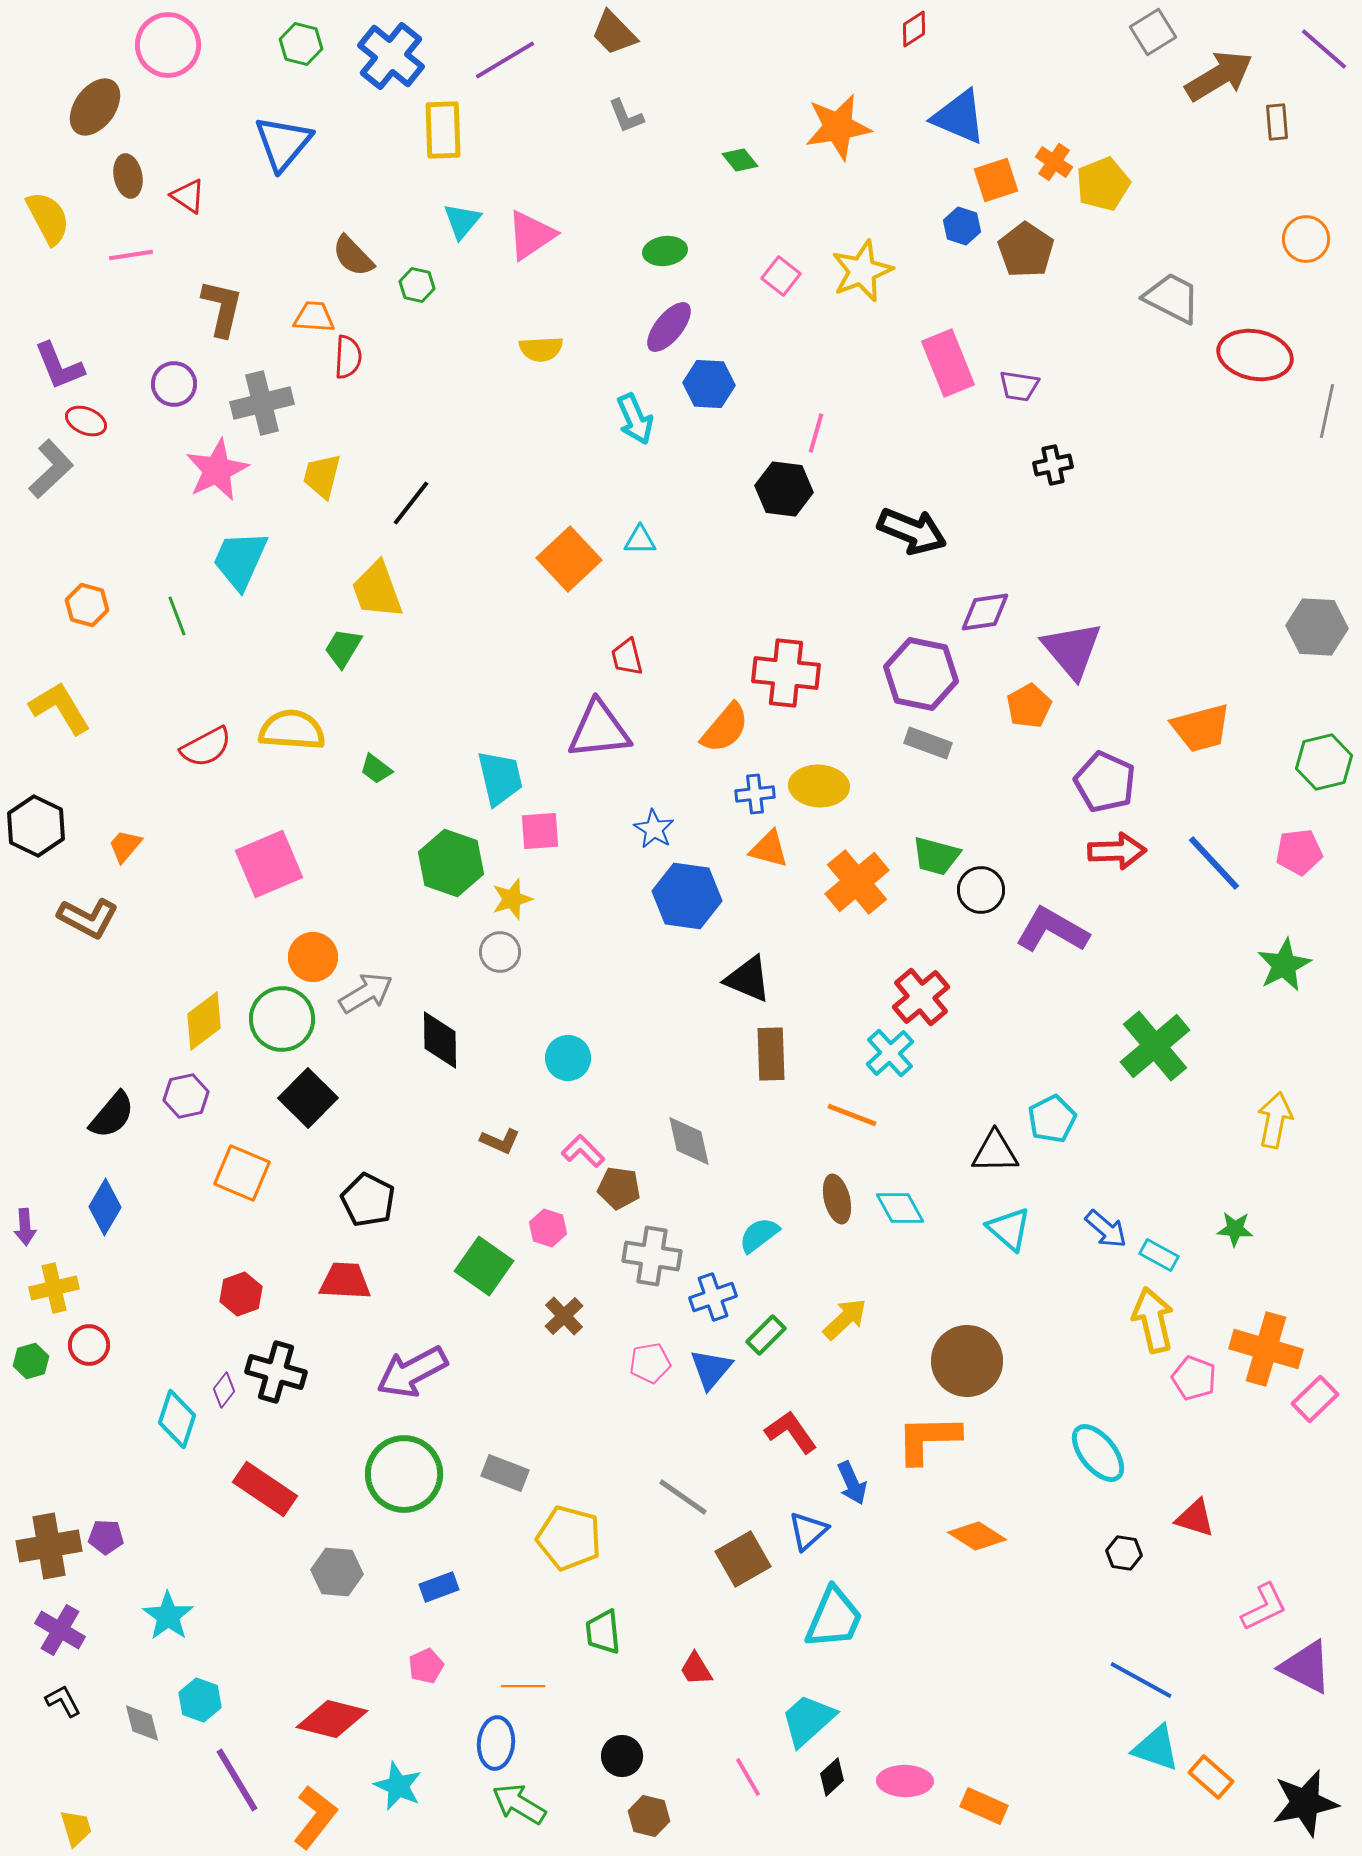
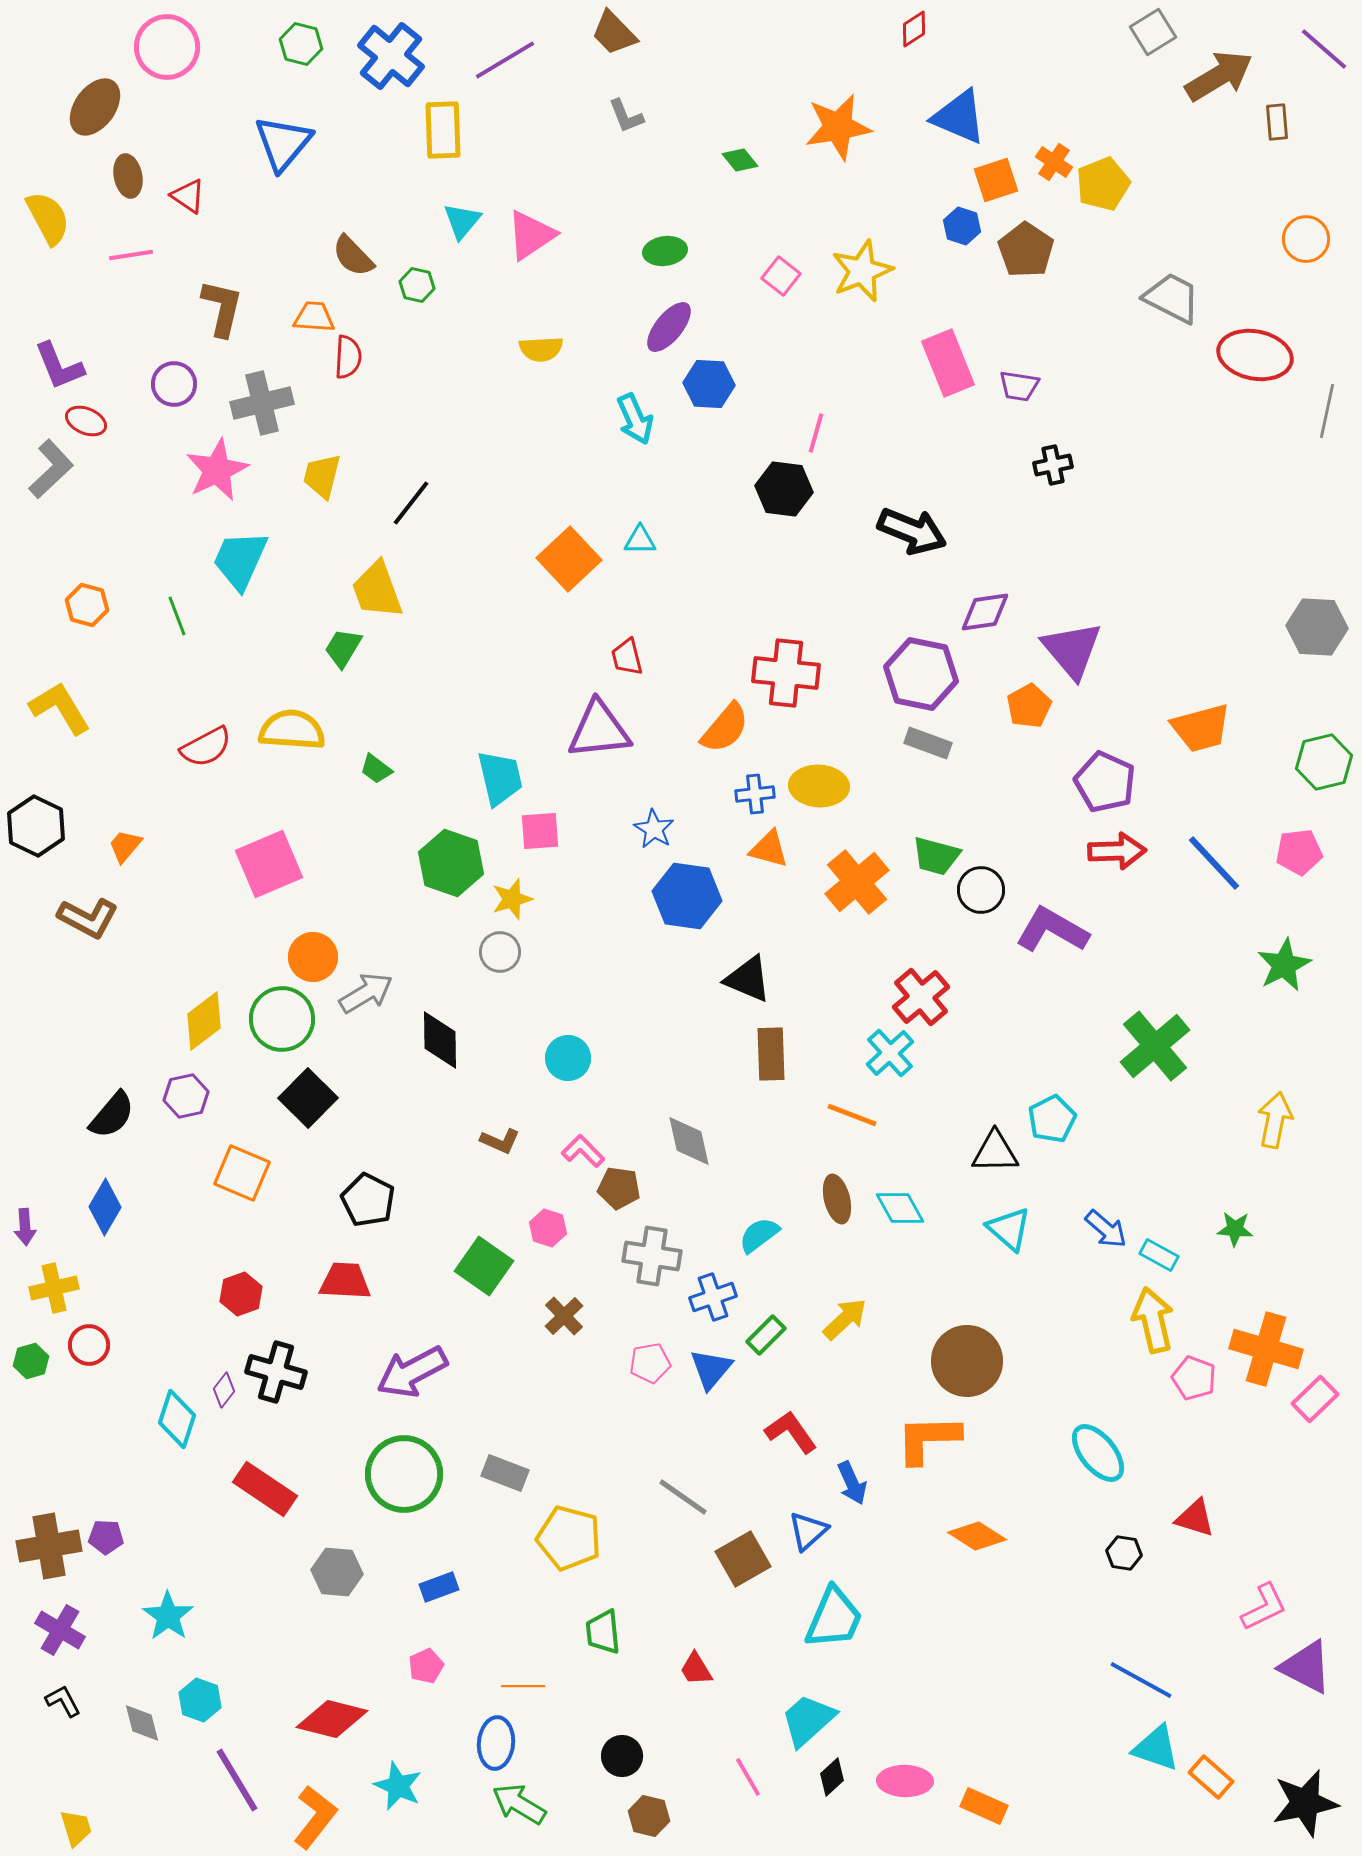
pink circle at (168, 45): moved 1 px left, 2 px down
